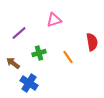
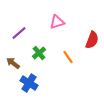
pink triangle: moved 3 px right, 2 px down
red semicircle: moved 2 px up; rotated 30 degrees clockwise
green cross: rotated 24 degrees counterclockwise
